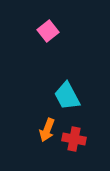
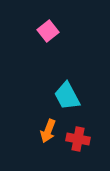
orange arrow: moved 1 px right, 1 px down
red cross: moved 4 px right
